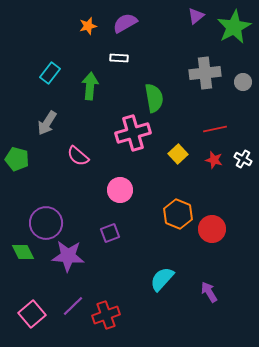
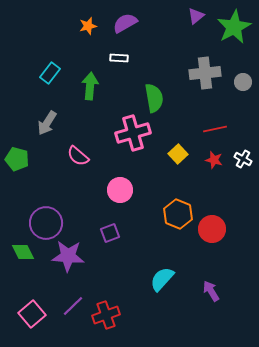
purple arrow: moved 2 px right, 1 px up
